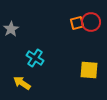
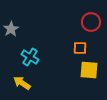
orange square: moved 3 px right, 25 px down; rotated 16 degrees clockwise
cyan cross: moved 5 px left, 1 px up
